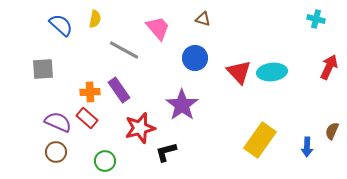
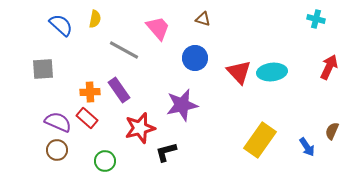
purple star: rotated 24 degrees clockwise
blue arrow: rotated 36 degrees counterclockwise
brown circle: moved 1 px right, 2 px up
